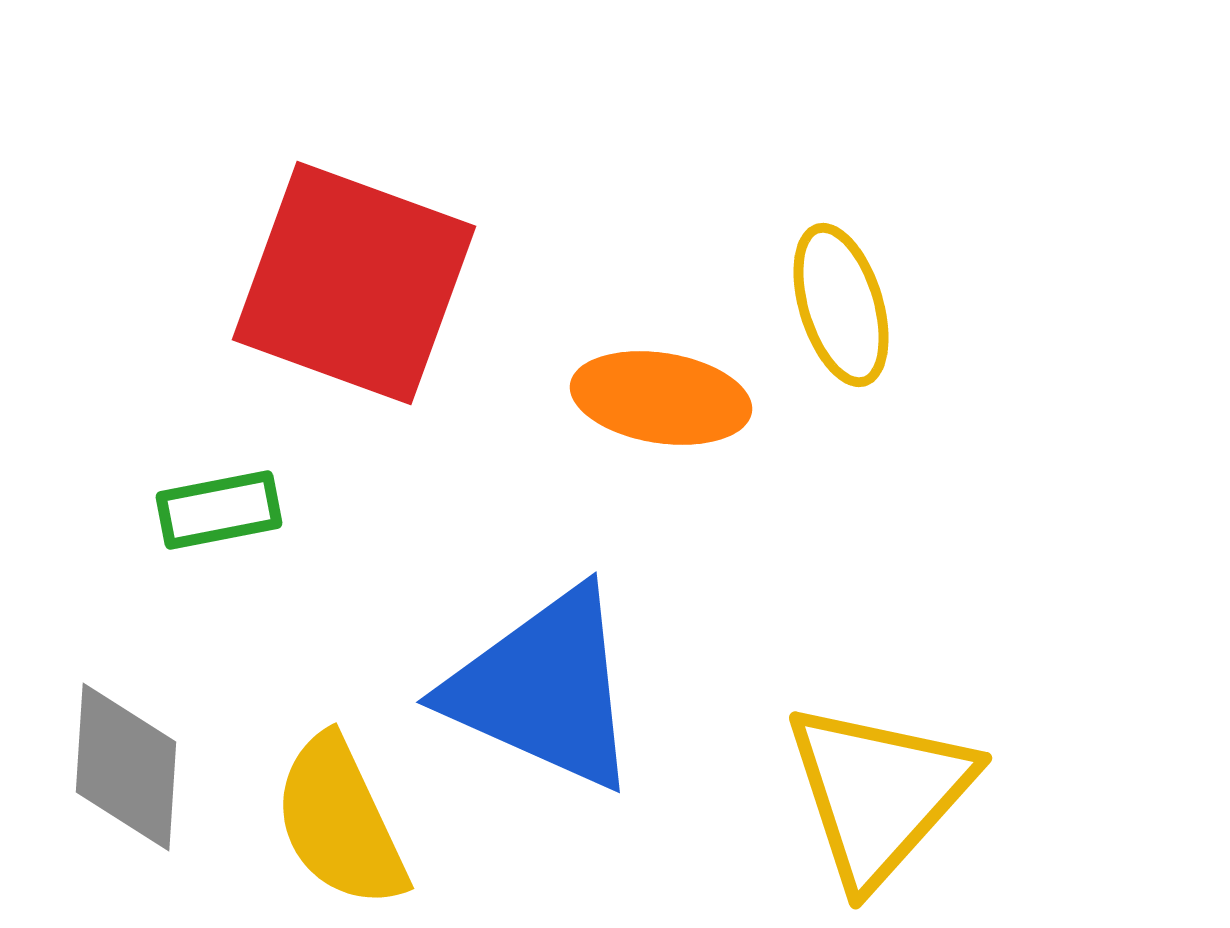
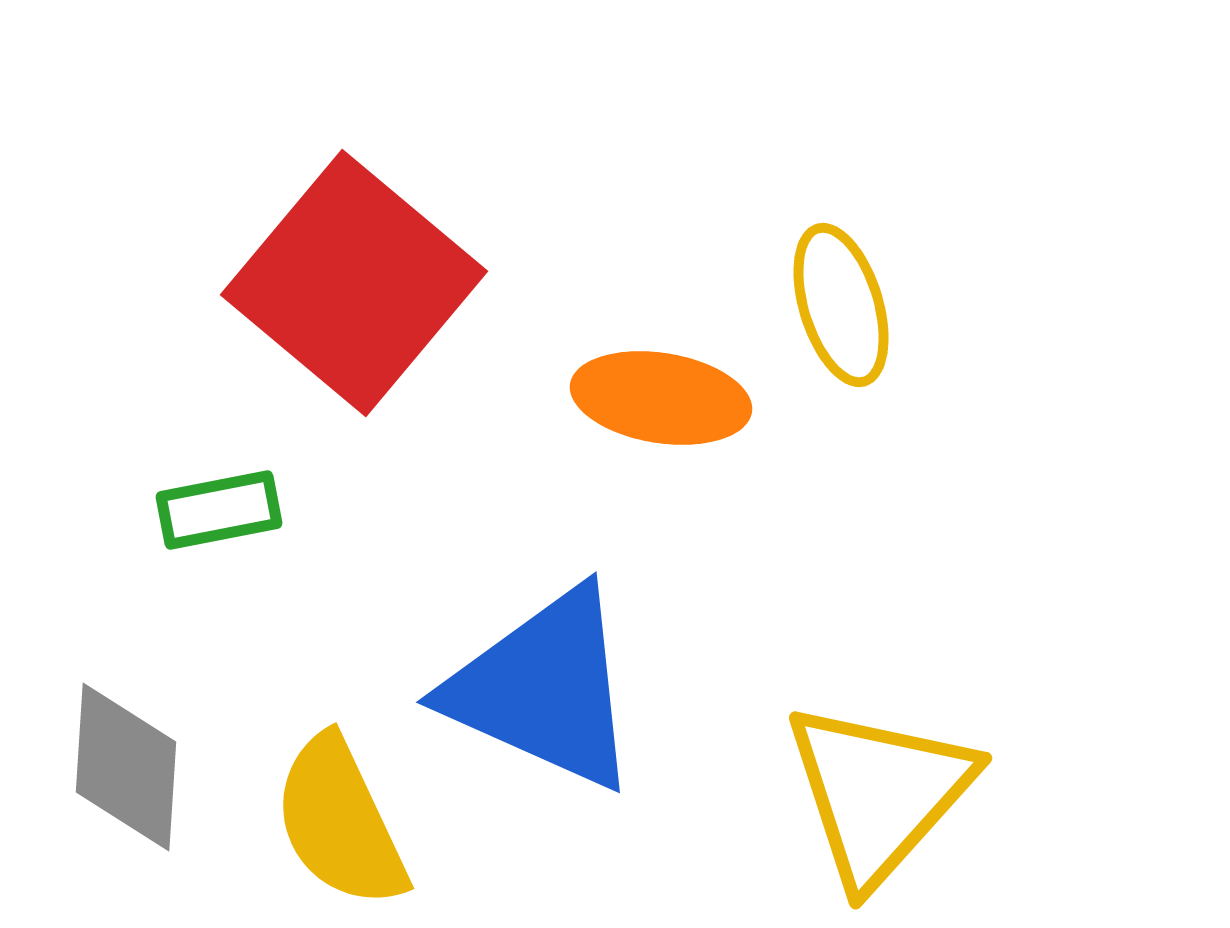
red square: rotated 20 degrees clockwise
